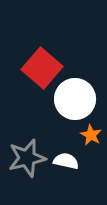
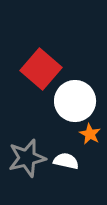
red square: moved 1 px left, 1 px down
white circle: moved 2 px down
orange star: moved 1 px left, 1 px up
